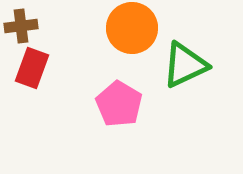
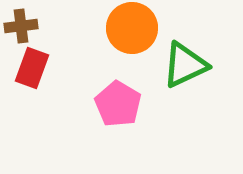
pink pentagon: moved 1 px left
